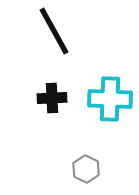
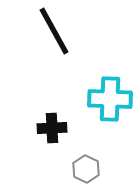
black cross: moved 30 px down
